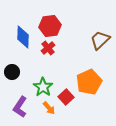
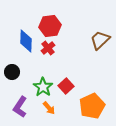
blue diamond: moved 3 px right, 4 px down
orange pentagon: moved 3 px right, 24 px down
red square: moved 11 px up
